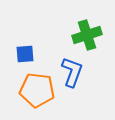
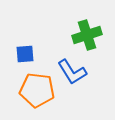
blue L-shape: rotated 128 degrees clockwise
